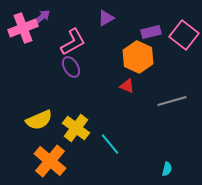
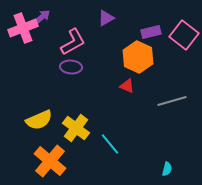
purple ellipse: rotated 55 degrees counterclockwise
